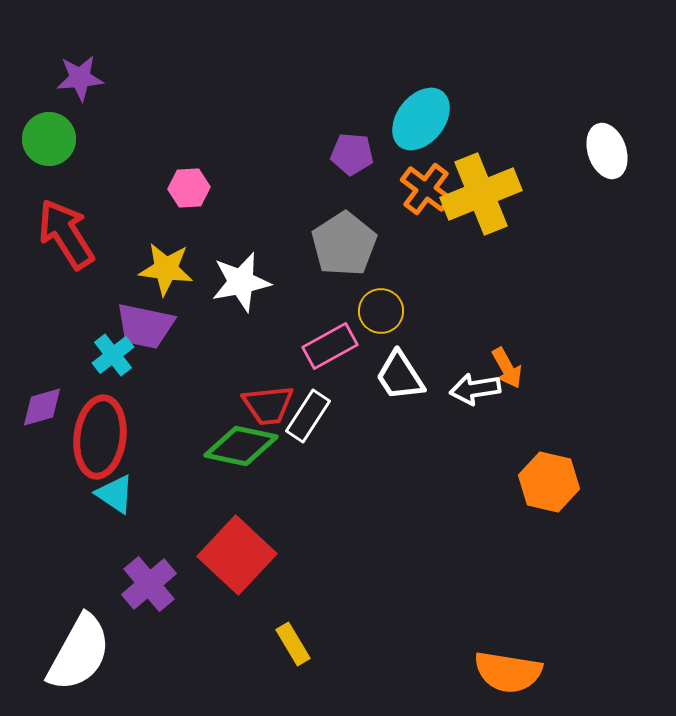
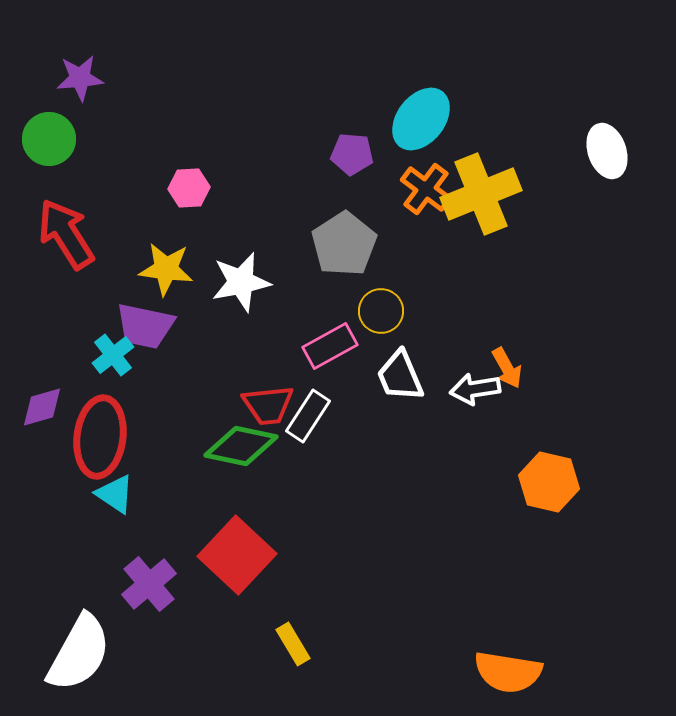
white trapezoid: rotated 10 degrees clockwise
